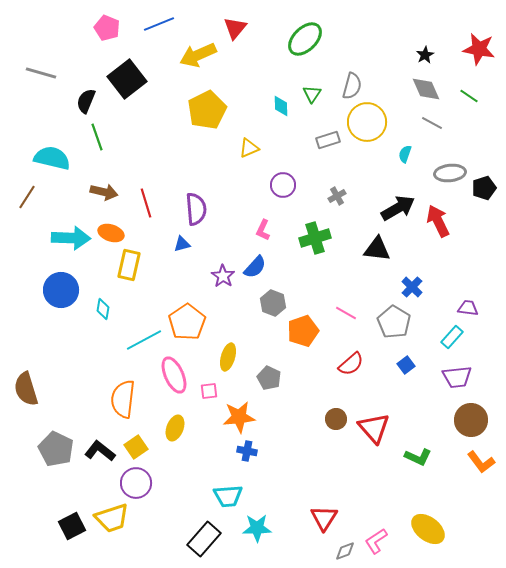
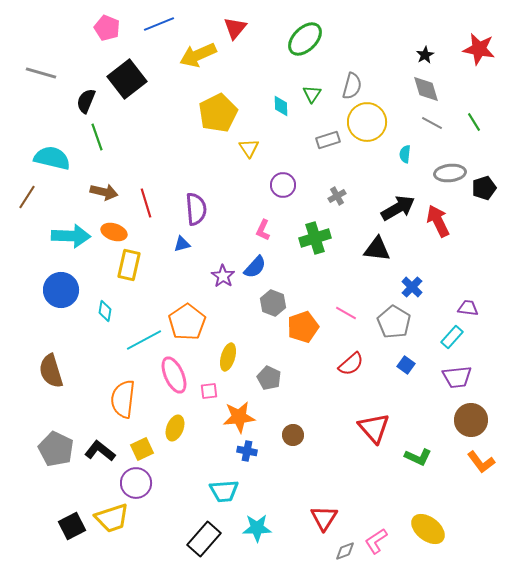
gray diamond at (426, 89): rotated 8 degrees clockwise
green line at (469, 96): moved 5 px right, 26 px down; rotated 24 degrees clockwise
yellow pentagon at (207, 110): moved 11 px right, 3 px down
yellow triangle at (249, 148): rotated 40 degrees counterclockwise
cyan semicircle at (405, 154): rotated 12 degrees counterclockwise
orange ellipse at (111, 233): moved 3 px right, 1 px up
cyan arrow at (71, 238): moved 2 px up
cyan diamond at (103, 309): moved 2 px right, 2 px down
orange pentagon at (303, 331): moved 4 px up
blue square at (406, 365): rotated 18 degrees counterclockwise
brown semicircle at (26, 389): moved 25 px right, 18 px up
brown circle at (336, 419): moved 43 px left, 16 px down
yellow square at (136, 447): moved 6 px right, 2 px down; rotated 10 degrees clockwise
cyan trapezoid at (228, 496): moved 4 px left, 5 px up
